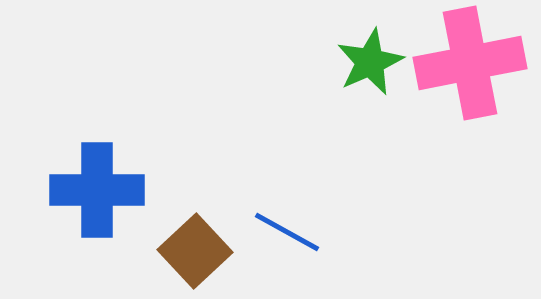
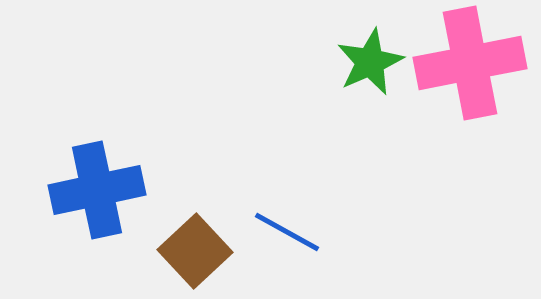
blue cross: rotated 12 degrees counterclockwise
